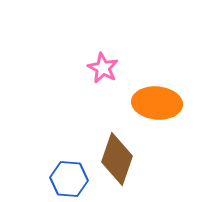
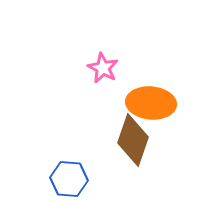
orange ellipse: moved 6 px left
brown diamond: moved 16 px right, 19 px up
